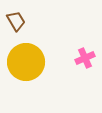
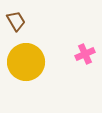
pink cross: moved 4 px up
